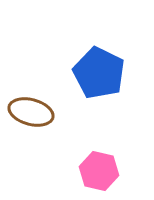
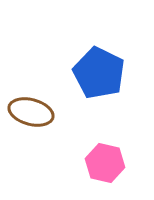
pink hexagon: moved 6 px right, 8 px up
